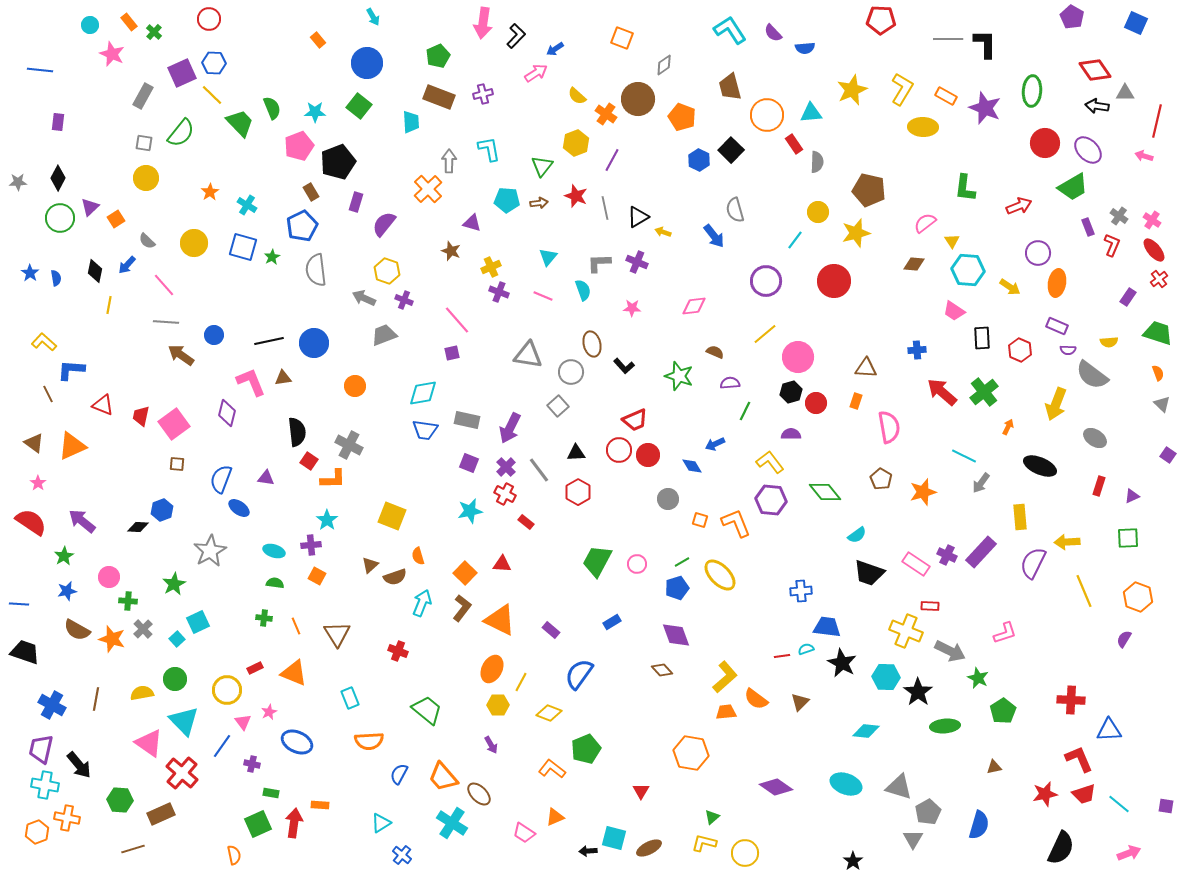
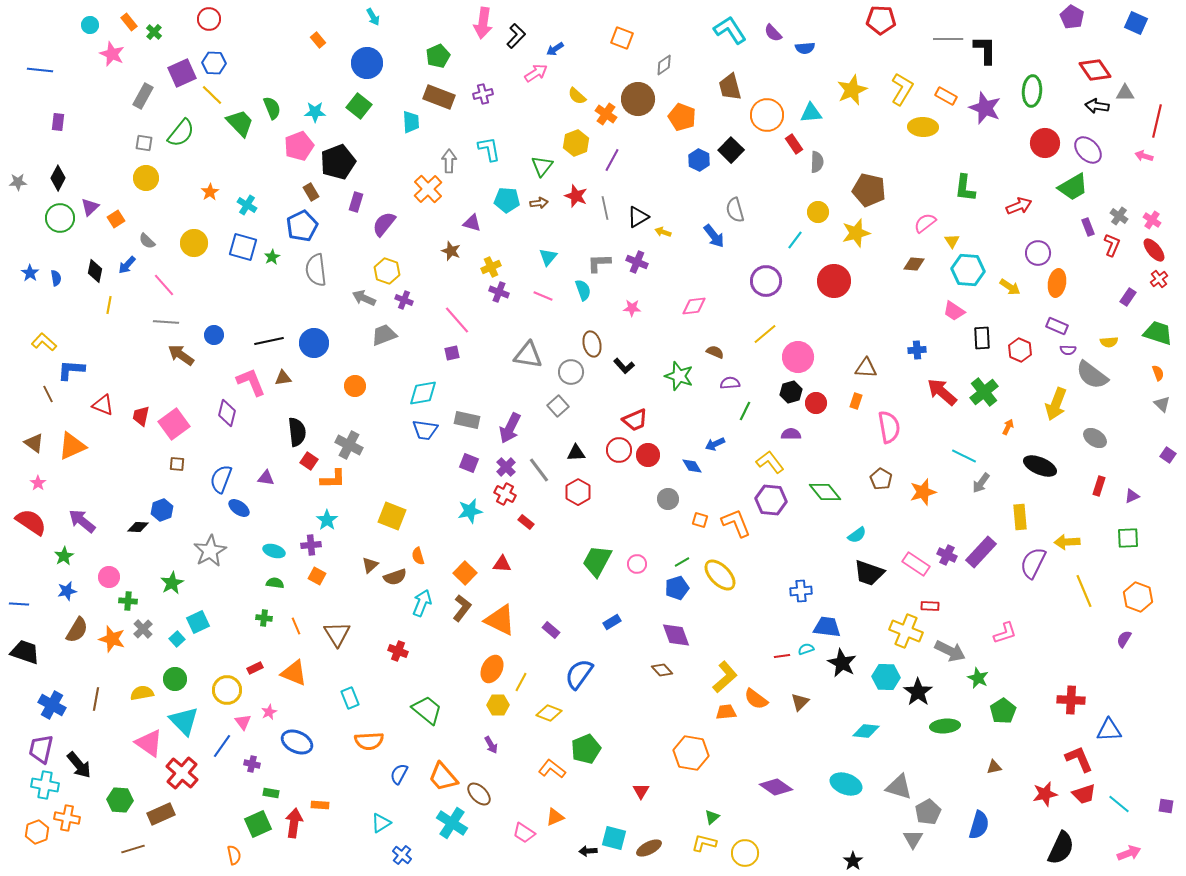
black L-shape at (985, 44): moved 6 px down
green star at (174, 584): moved 2 px left, 1 px up
brown semicircle at (77, 630): rotated 88 degrees counterclockwise
